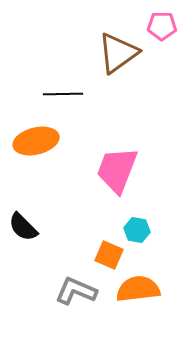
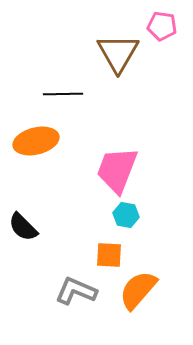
pink pentagon: rotated 8 degrees clockwise
brown triangle: rotated 24 degrees counterclockwise
cyan hexagon: moved 11 px left, 15 px up
orange square: rotated 20 degrees counterclockwise
orange semicircle: moved 1 px down; rotated 42 degrees counterclockwise
